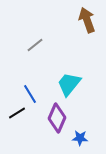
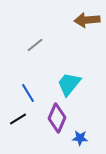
brown arrow: rotated 75 degrees counterclockwise
blue line: moved 2 px left, 1 px up
black line: moved 1 px right, 6 px down
